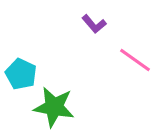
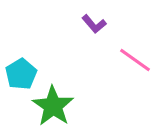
cyan pentagon: rotated 16 degrees clockwise
green star: moved 1 px left, 1 px up; rotated 24 degrees clockwise
